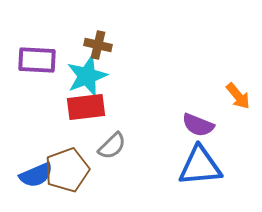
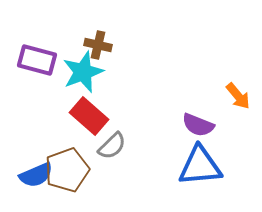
purple rectangle: rotated 12 degrees clockwise
cyan star: moved 4 px left, 4 px up
red rectangle: moved 3 px right, 9 px down; rotated 48 degrees clockwise
